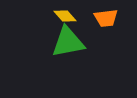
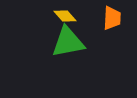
orange trapezoid: moved 6 px right; rotated 80 degrees counterclockwise
